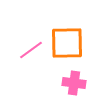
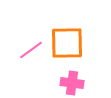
pink cross: moved 2 px left
